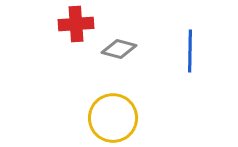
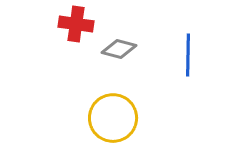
red cross: rotated 12 degrees clockwise
blue line: moved 2 px left, 4 px down
